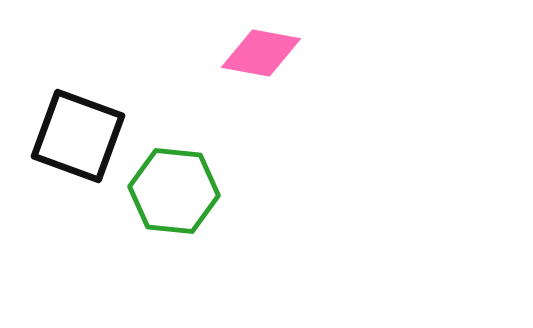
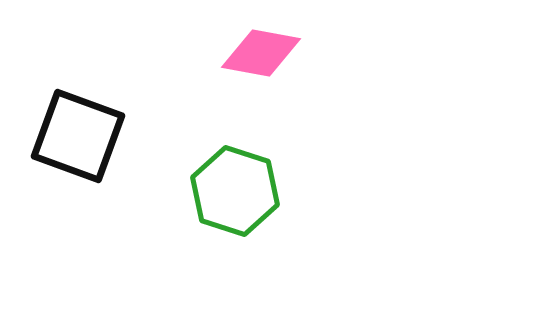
green hexagon: moved 61 px right; rotated 12 degrees clockwise
